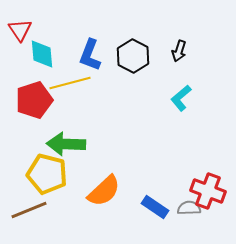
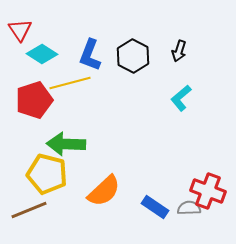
cyan diamond: rotated 52 degrees counterclockwise
